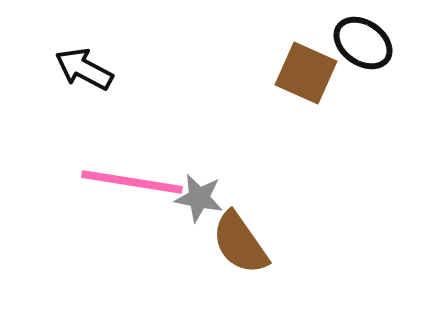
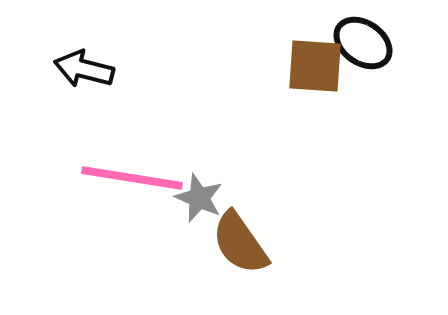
black arrow: rotated 14 degrees counterclockwise
brown square: moved 9 px right, 7 px up; rotated 20 degrees counterclockwise
pink line: moved 4 px up
gray star: rotated 12 degrees clockwise
